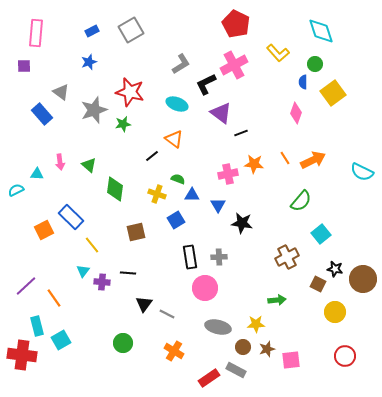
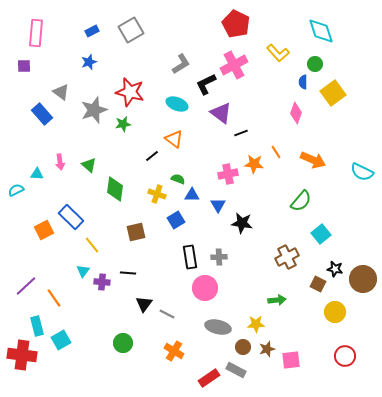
orange line at (285, 158): moved 9 px left, 6 px up
orange arrow at (313, 160): rotated 50 degrees clockwise
